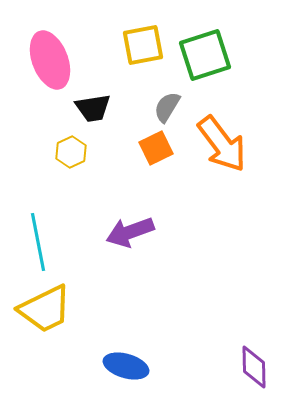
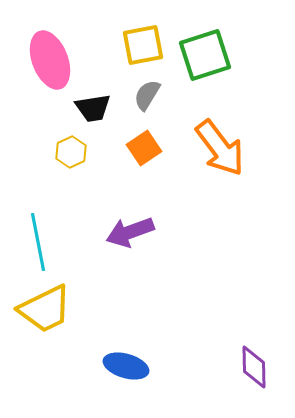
gray semicircle: moved 20 px left, 12 px up
orange arrow: moved 2 px left, 4 px down
orange square: moved 12 px left; rotated 8 degrees counterclockwise
